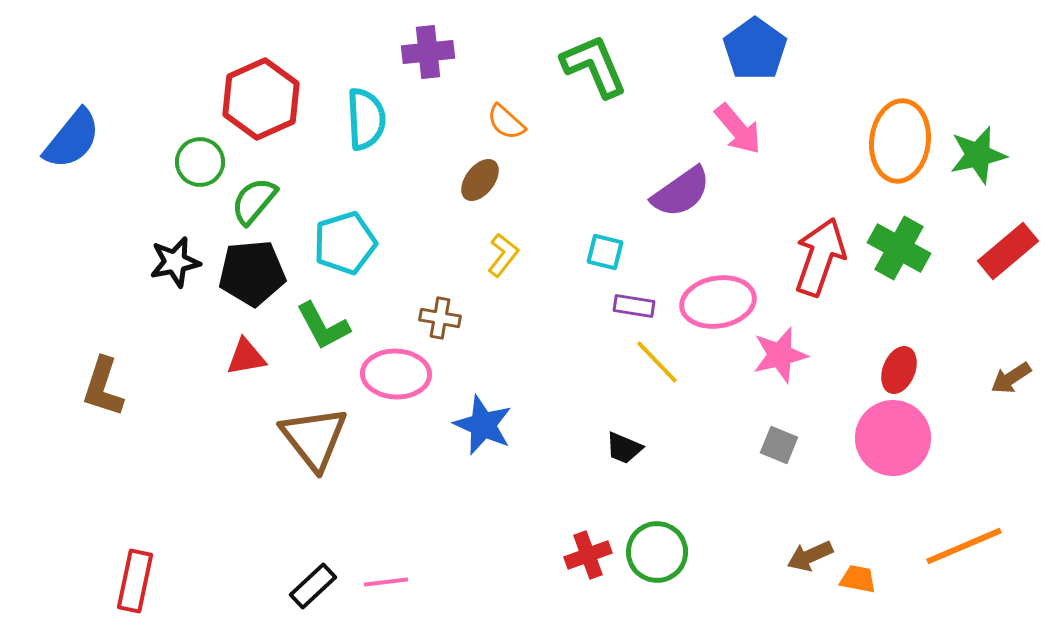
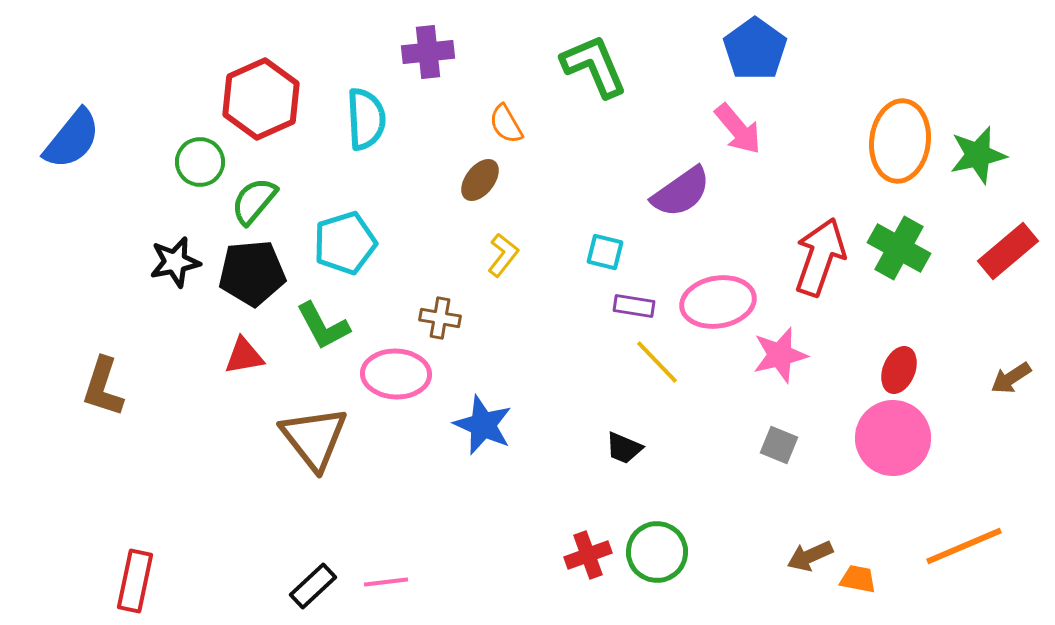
orange semicircle at (506, 122): moved 2 px down; rotated 18 degrees clockwise
red triangle at (246, 357): moved 2 px left, 1 px up
